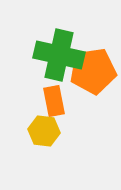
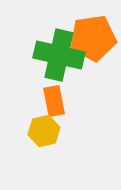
orange pentagon: moved 33 px up
yellow hexagon: rotated 20 degrees counterclockwise
